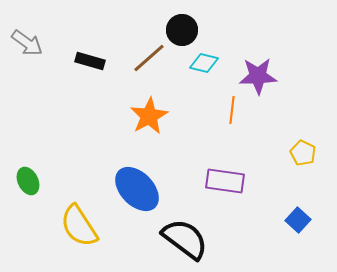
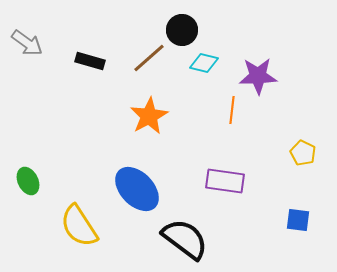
blue square: rotated 35 degrees counterclockwise
